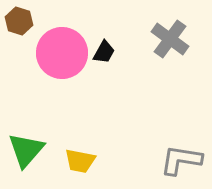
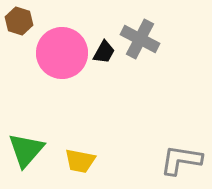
gray cross: moved 30 px left; rotated 9 degrees counterclockwise
